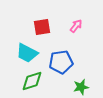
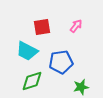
cyan trapezoid: moved 2 px up
